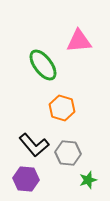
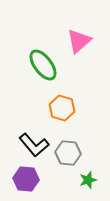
pink triangle: rotated 36 degrees counterclockwise
